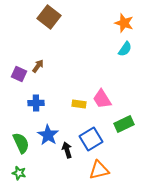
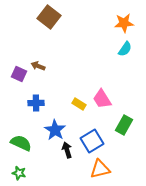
orange star: rotated 24 degrees counterclockwise
brown arrow: rotated 104 degrees counterclockwise
yellow rectangle: rotated 24 degrees clockwise
green rectangle: moved 1 px down; rotated 36 degrees counterclockwise
blue star: moved 7 px right, 5 px up
blue square: moved 1 px right, 2 px down
green semicircle: rotated 40 degrees counterclockwise
orange triangle: moved 1 px right, 1 px up
